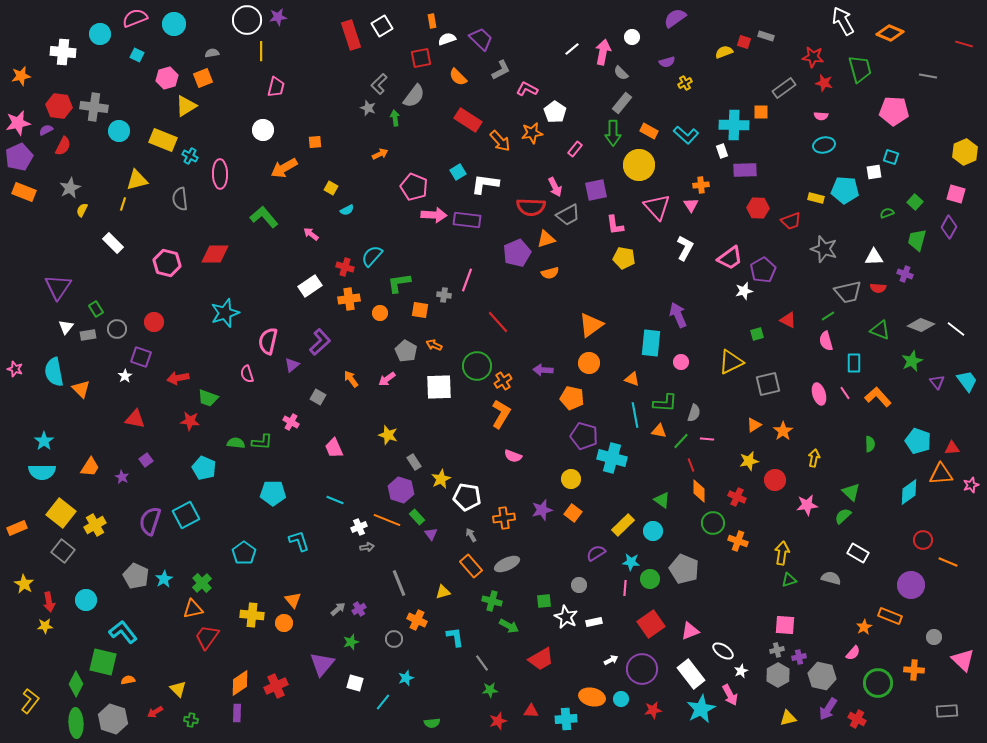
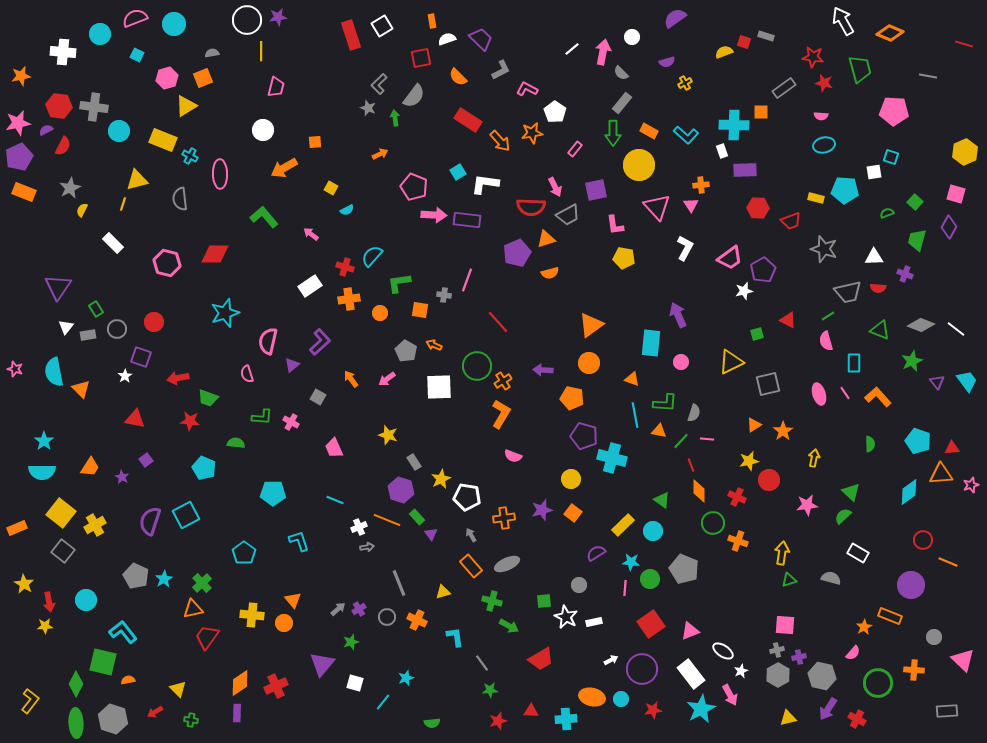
green L-shape at (262, 442): moved 25 px up
red circle at (775, 480): moved 6 px left
gray circle at (394, 639): moved 7 px left, 22 px up
